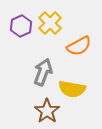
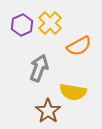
purple hexagon: moved 1 px right, 1 px up
gray arrow: moved 4 px left, 4 px up
yellow semicircle: moved 1 px right, 3 px down
brown star: moved 1 px right
